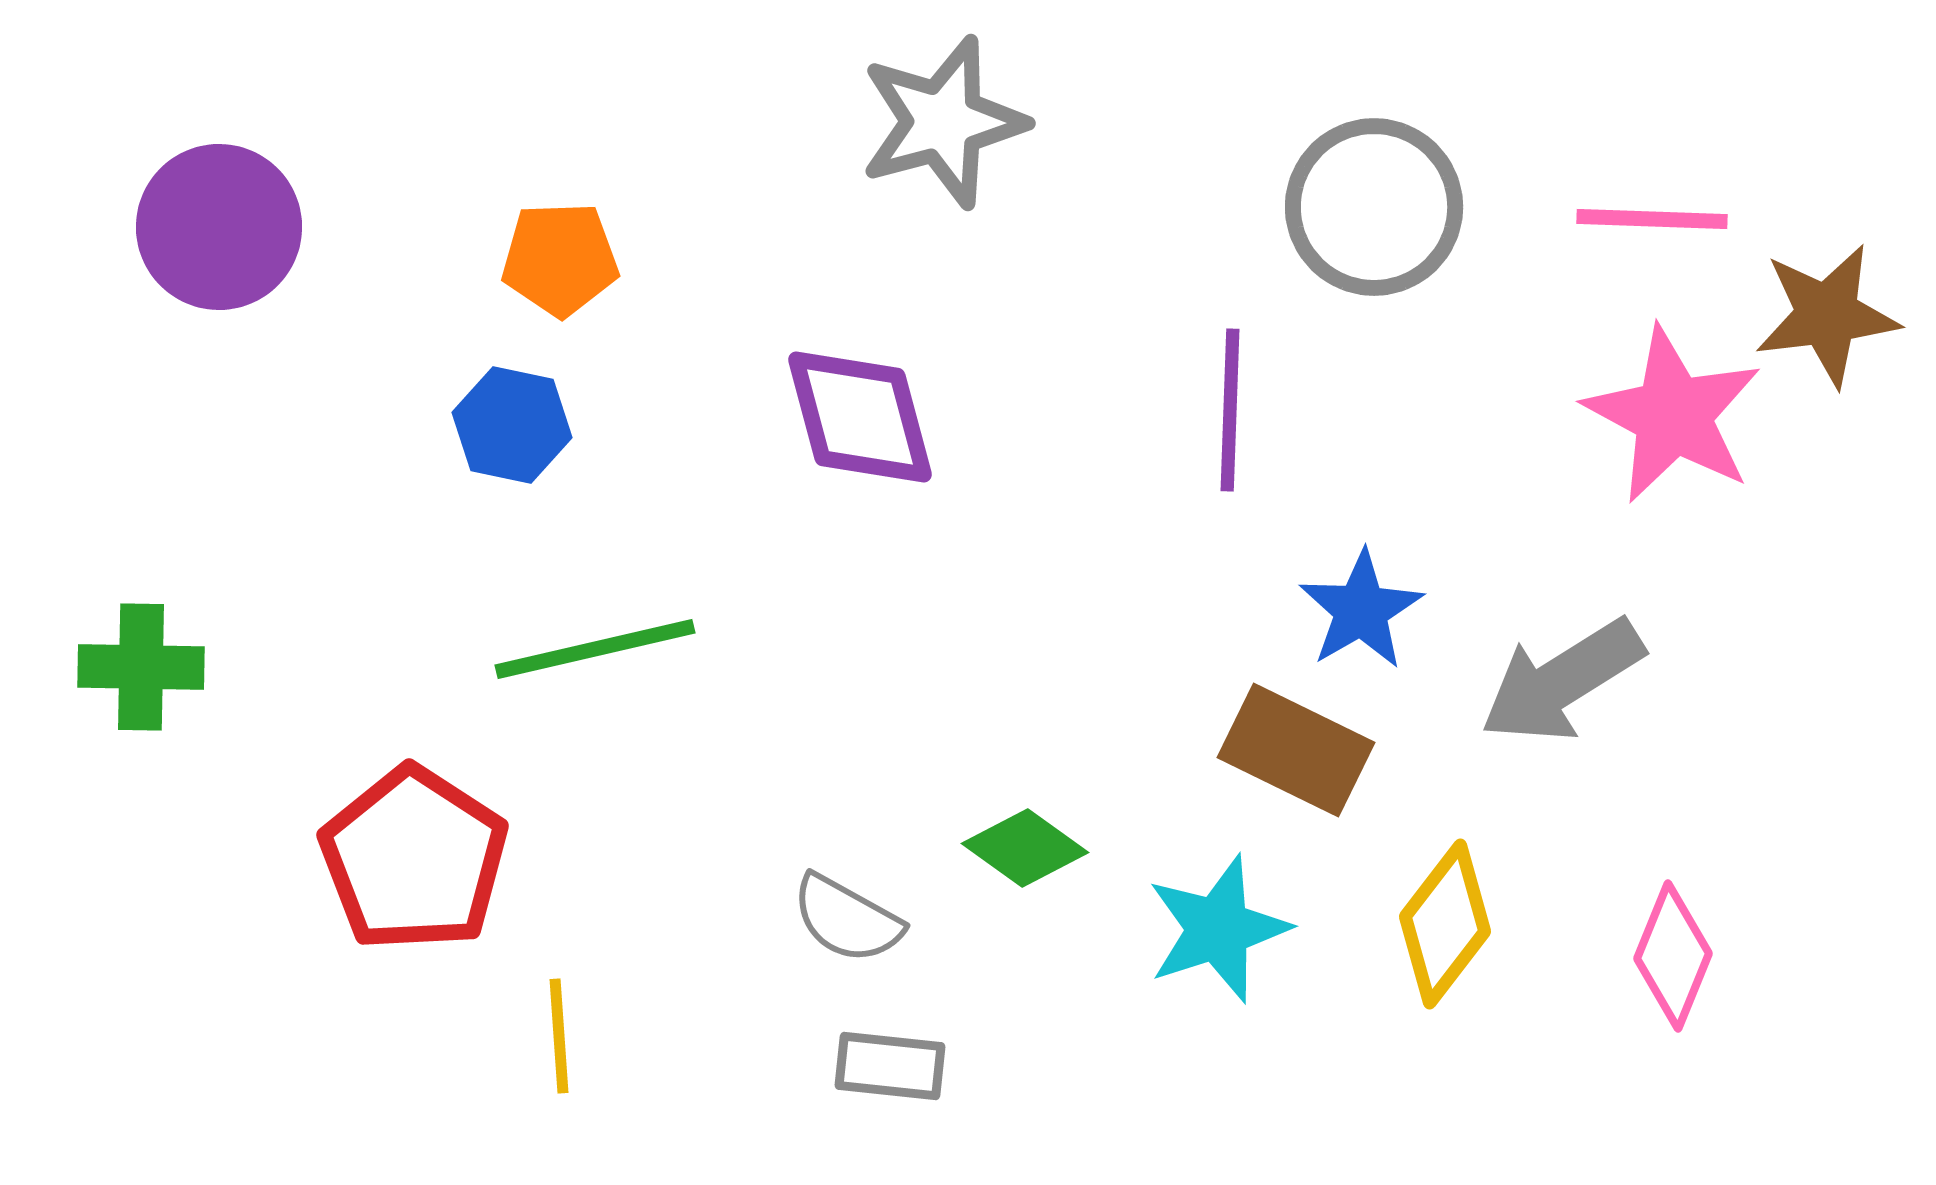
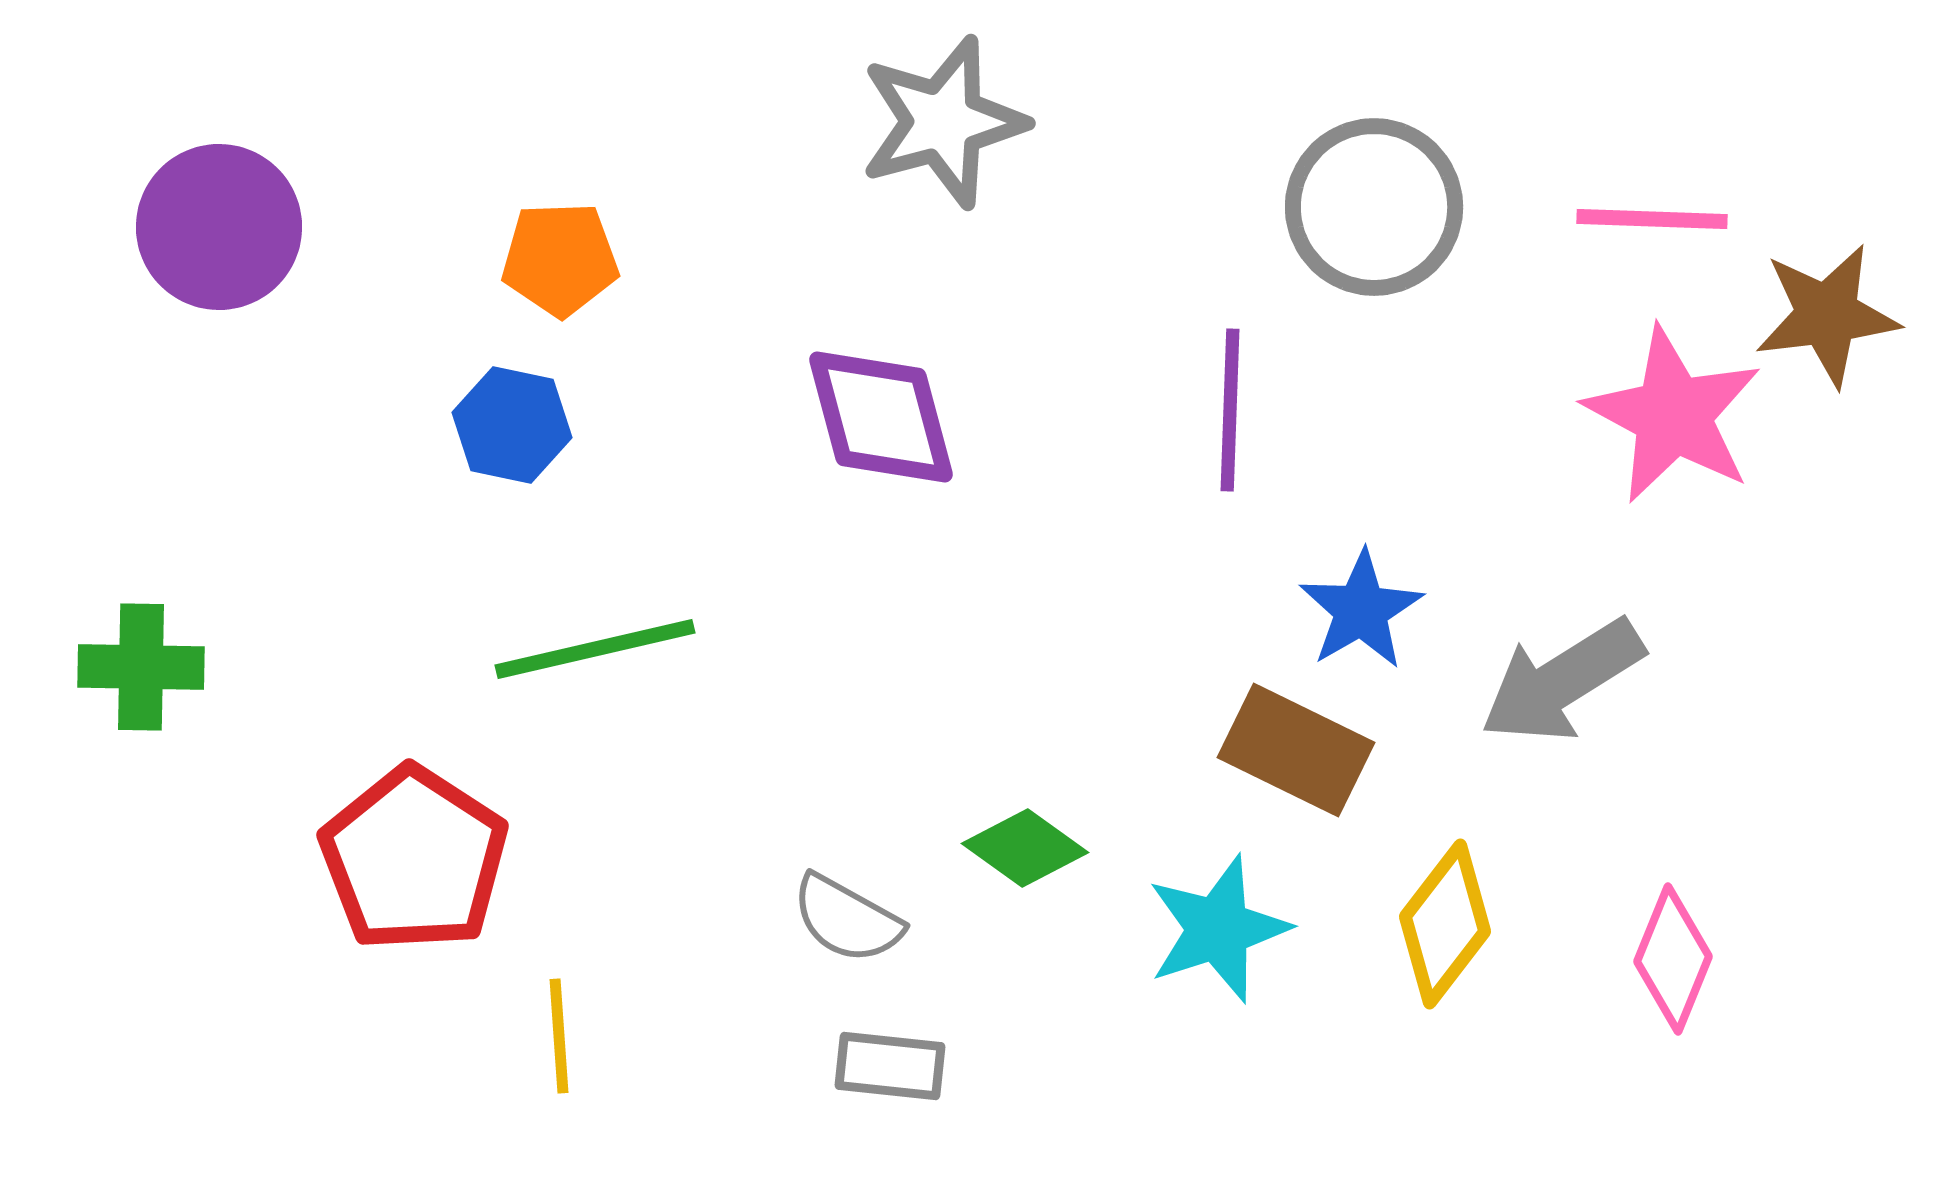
purple diamond: moved 21 px right
pink diamond: moved 3 px down
